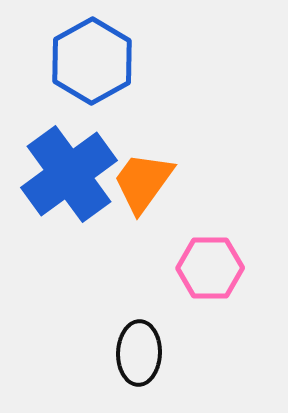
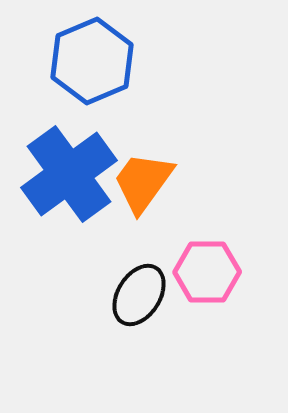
blue hexagon: rotated 6 degrees clockwise
pink hexagon: moved 3 px left, 4 px down
black ellipse: moved 58 px up; rotated 30 degrees clockwise
